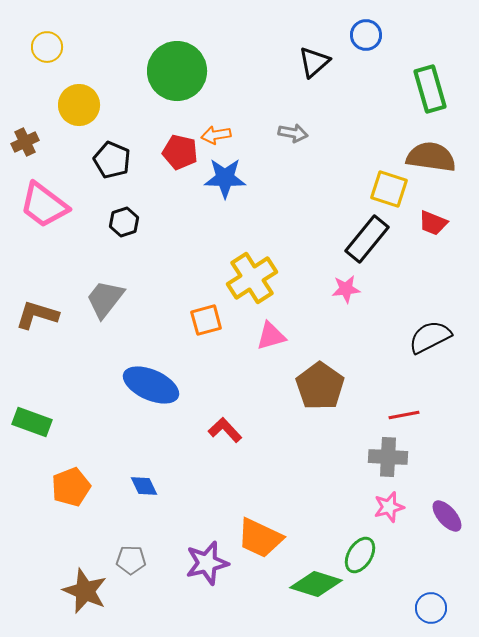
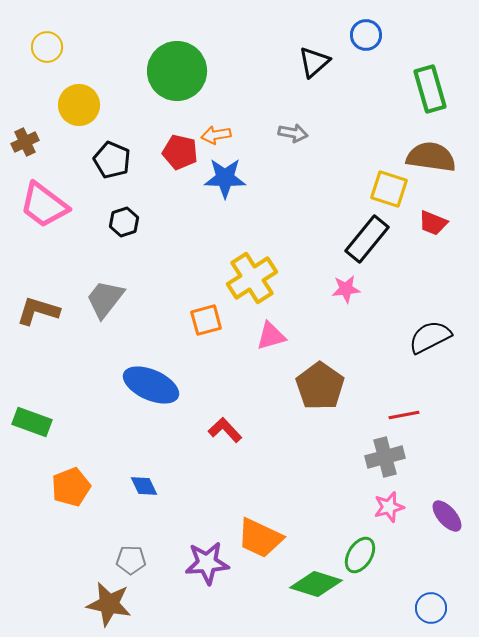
brown L-shape at (37, 315): moved 1 px right, 4 px up
gray cross at (388, 457): moved 3 px left; rotated 18 degrees counterclockwise
purple star at (207, 563): rotated 9 degrees clockwise
brown star at (85, 591): moved 24 px right, 13 px down; rotated 12 degrees counterclockwise
